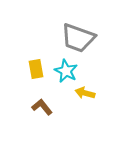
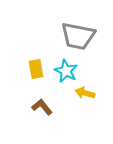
gray trapezoid: moved 2 px up; rotated 9 degrees counterclockwise
